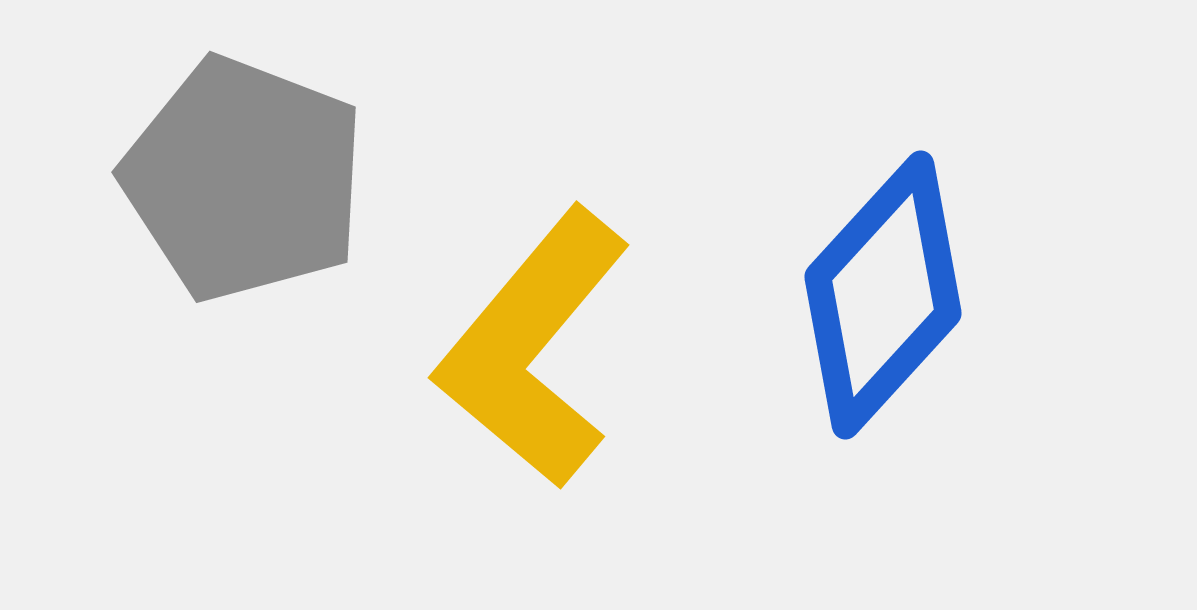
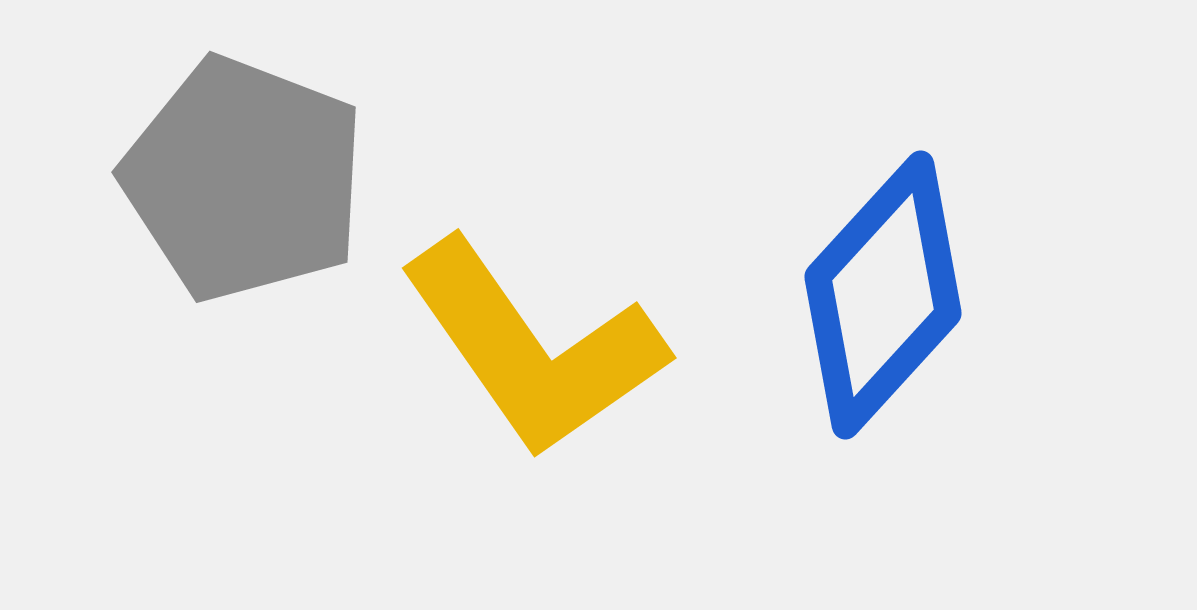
yellow L-shape: rotated 75 degrees counterclockwise
